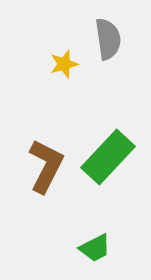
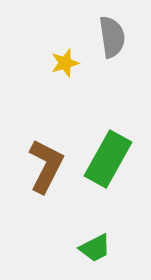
gray semicircle: moved 4 px right, 2 px up
yellow star: moved 1 px right, 1 px up
green rectangle: moved 2 px down; rotated 14 degrees counterclockwise
